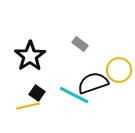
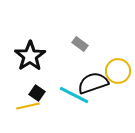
yellow circle: moved 1 px left, 1 px down
